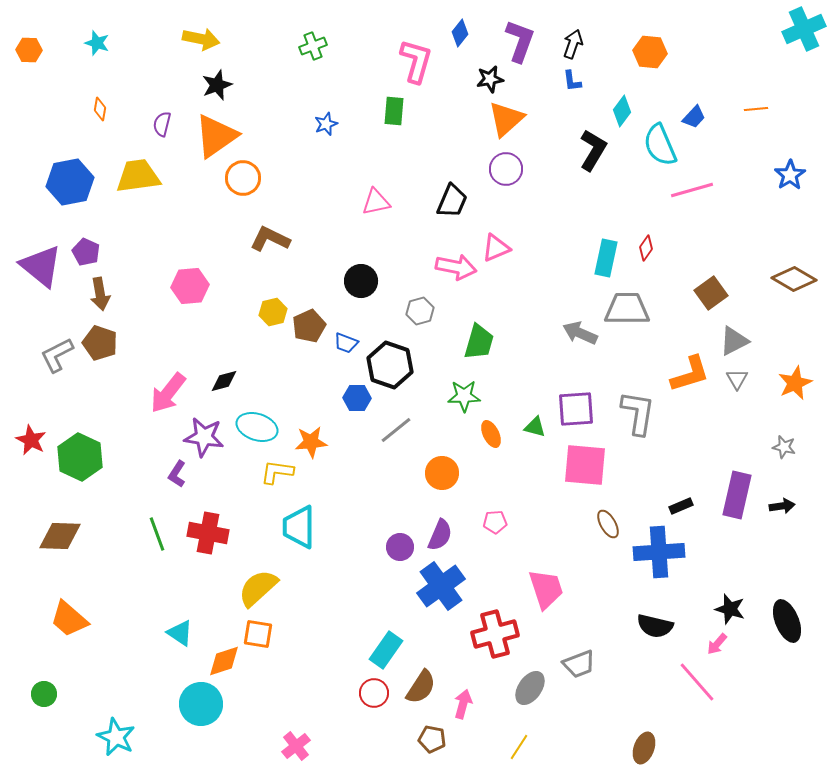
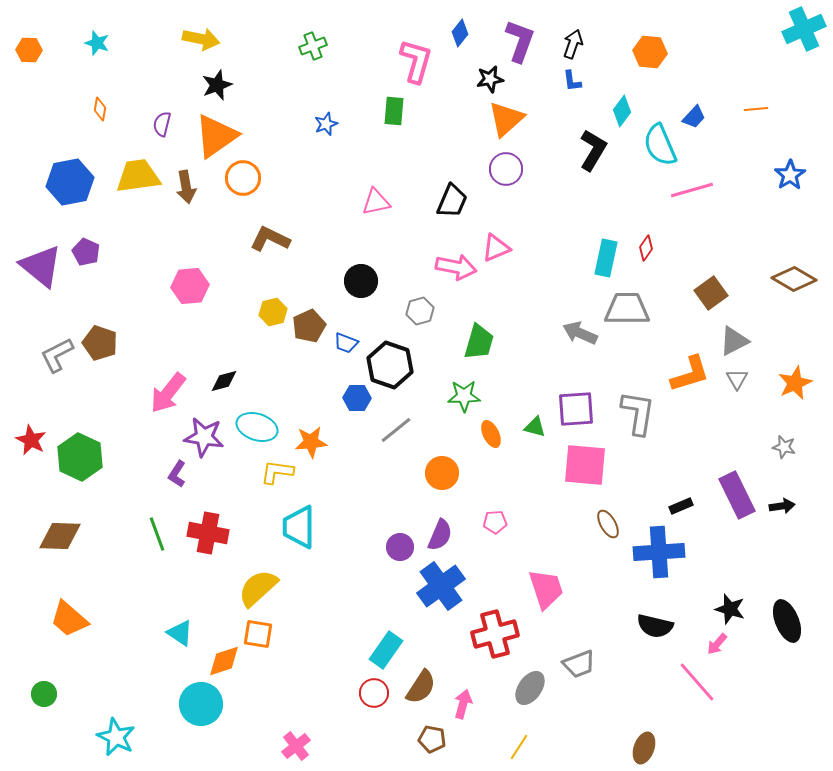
brown arrow at (100, 294): moved 86 px right, 107 px up
purple rectangle at (737, 495): rotated 39 degrees counterclockwise
